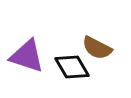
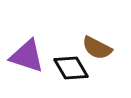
black diamond: moved 1 px left, 1 px down
